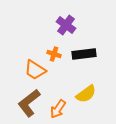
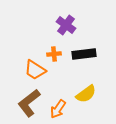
orange cross: rotated 24 degrees counterclockwise
